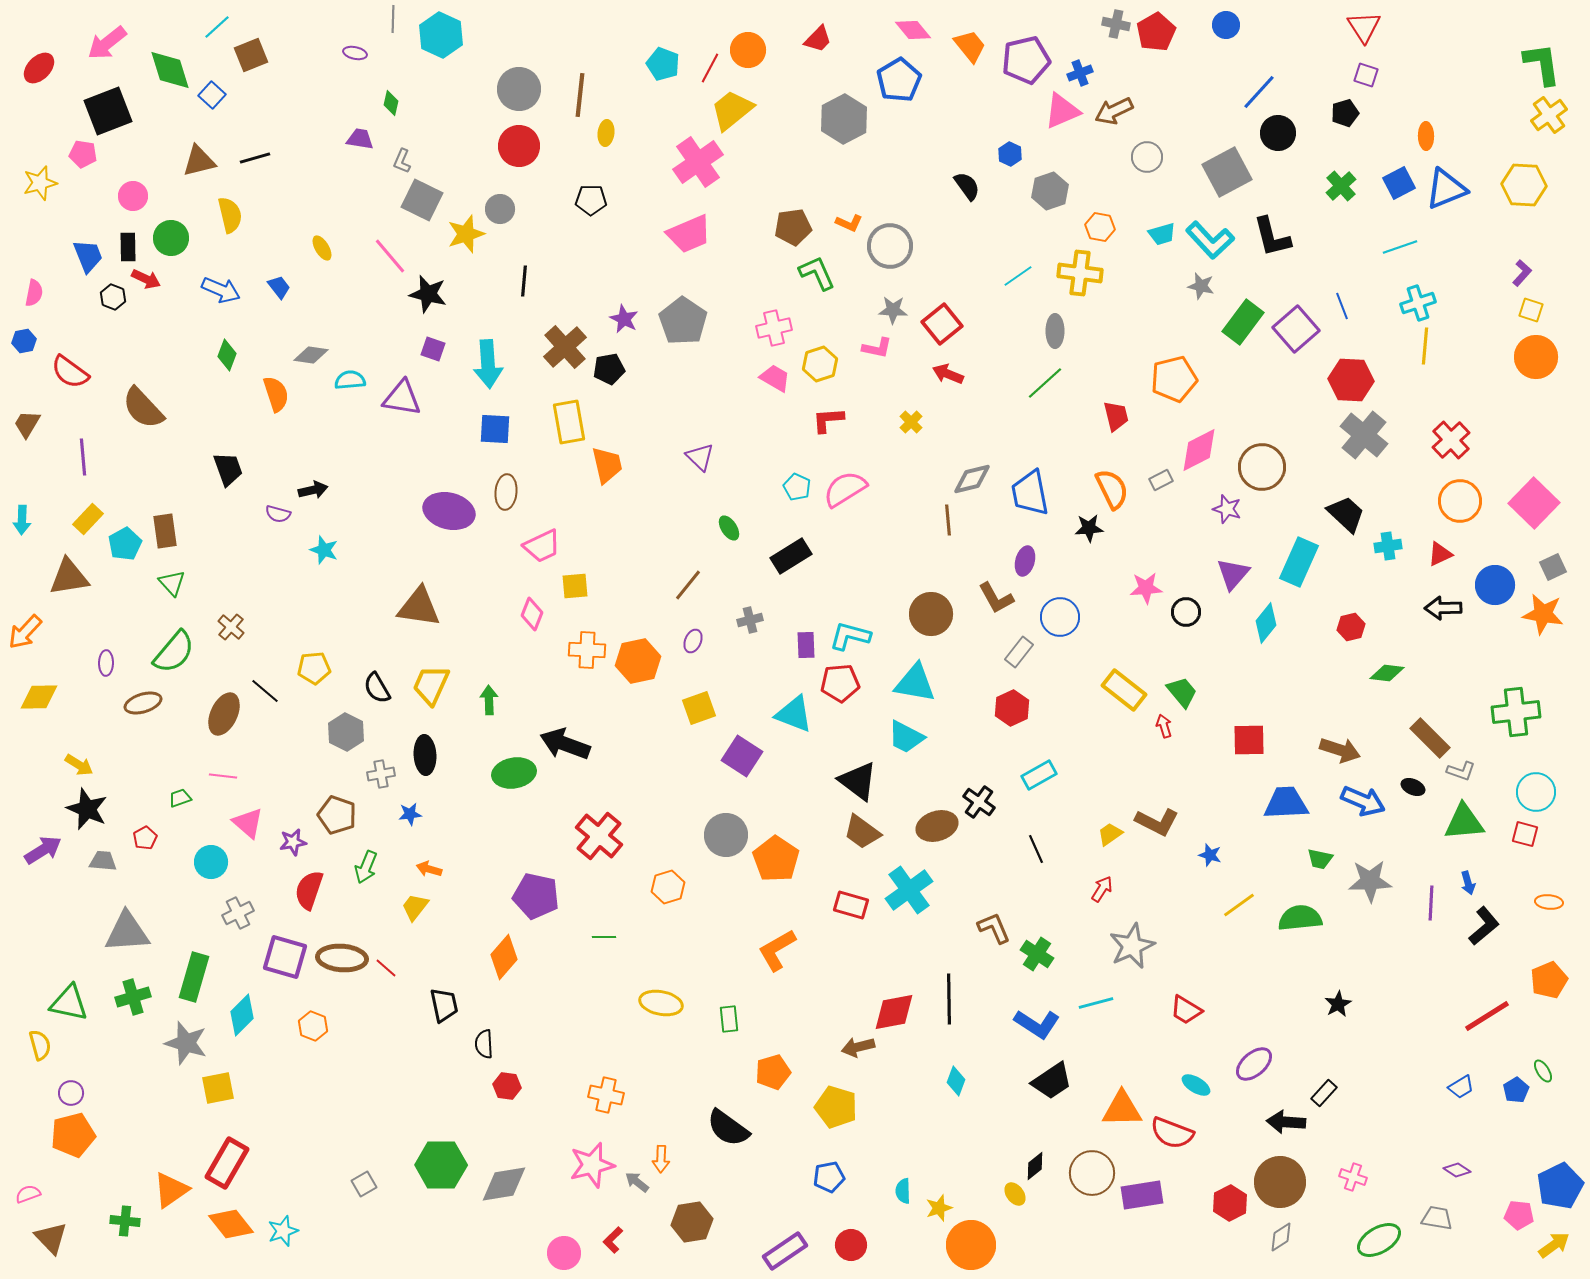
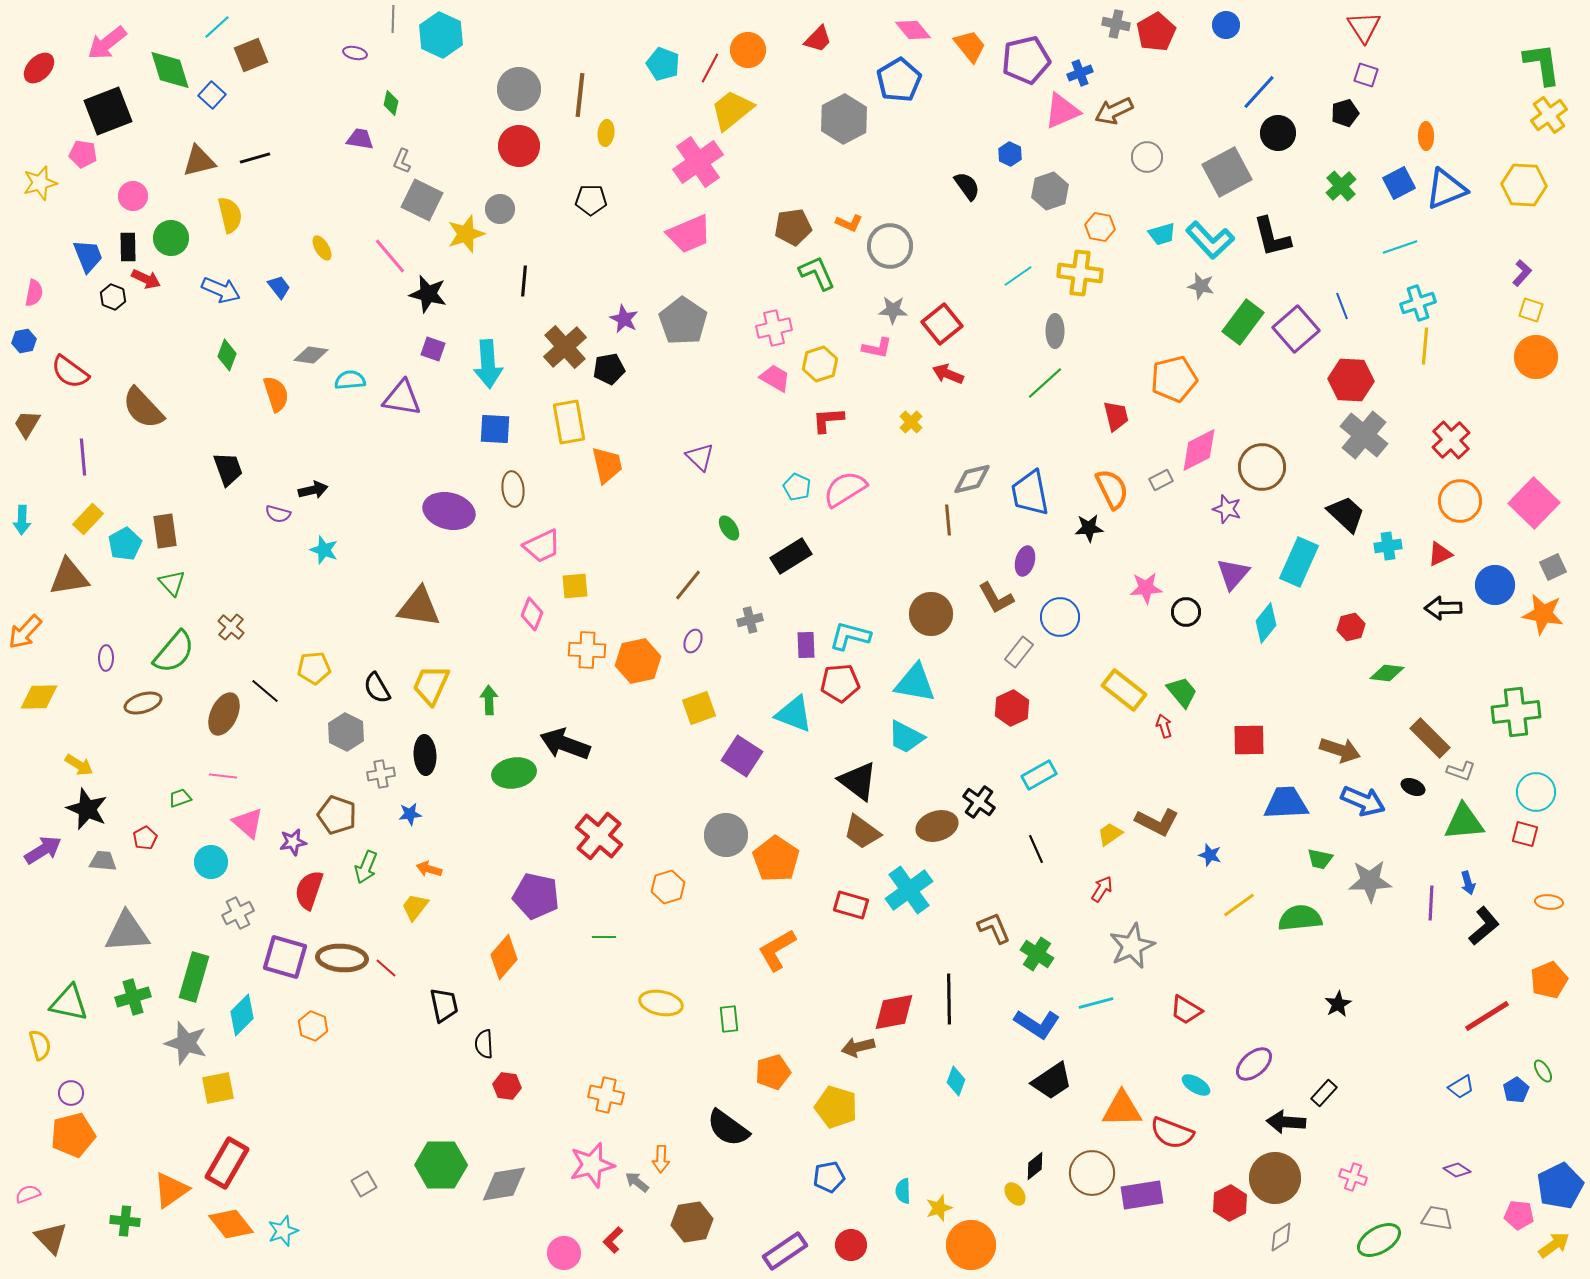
brown ellipse at (506, 492): moved 7 px right, 3 px up; rotated 12 degrees counterclockwise
purple ellipse at (106, 663): moved 5 px up
brown circle at (1280, 1182): moved 5 px left, 4 px up
